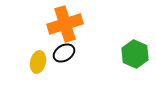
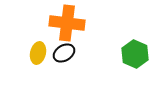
orange cross: moved 2 px right, 1 px up; rotated 24 degrees clockwise
yellow ellipse: moved 9 px up
